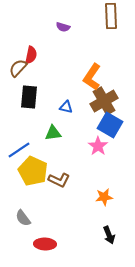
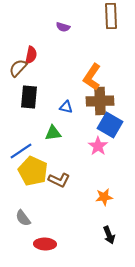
brown cross: moved 4 px left; rotated 28 degrees clockwise
blue line: moved 2 px right, 1 px down
